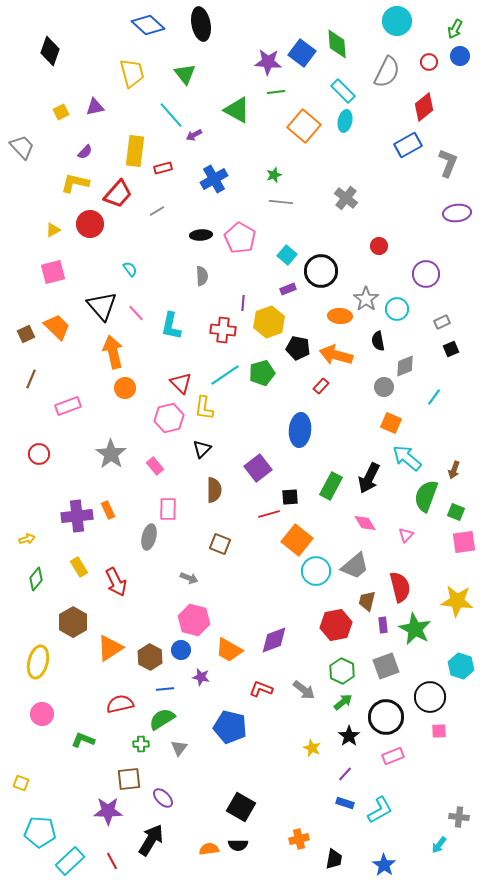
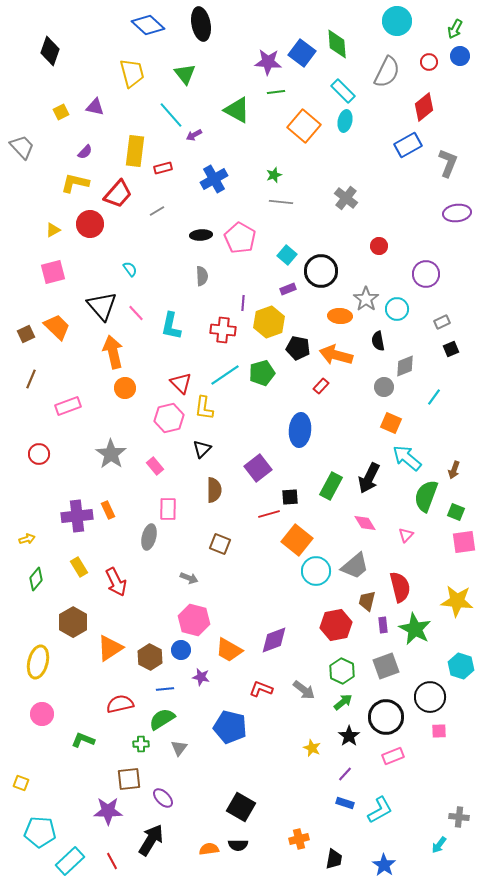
purple triangle at (95, 107): rotated 24 degrees clockwise
